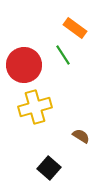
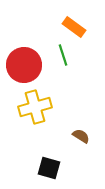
orange rectangle: moved 1 px left, 1 px up
green line: rotated 15 degrees clockwise
black square: rotated 25 degrees counterclockwise
